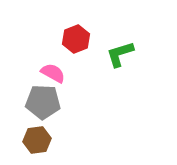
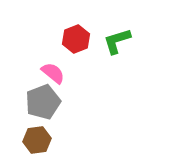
green L-shape: moved 3 px left, 13 px up
pink semicircle: rotated 10 degrees clockwise
gray pentagon: rotated 24 degrees counterclockwise
